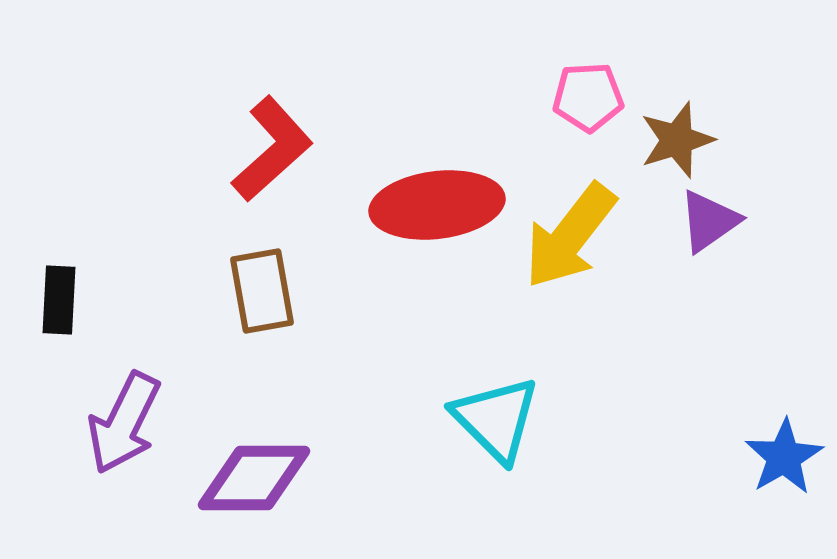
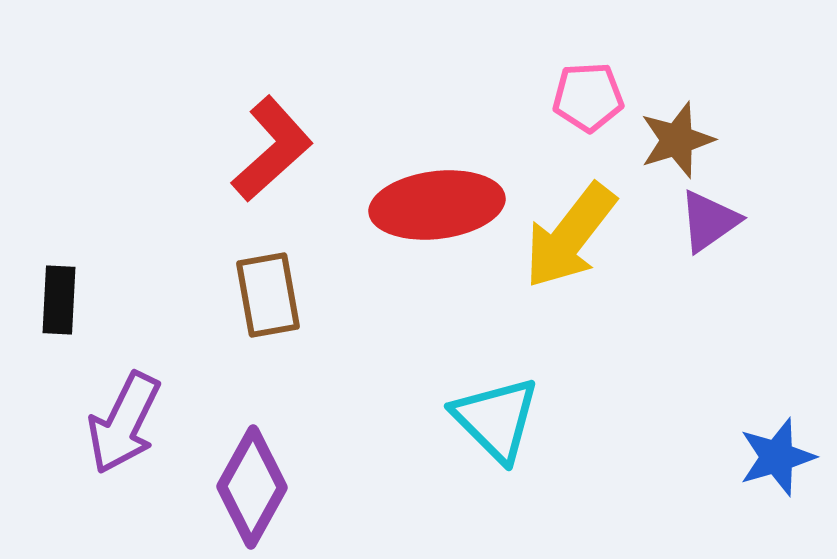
brown rectangle: moved 6 px right, 4 px down
blue star: moved 7 px left; rotated 14 degrees clockwise
purple diamond: moved 2 px left, 9 px down; rotated 61 degrees counterclockwise
